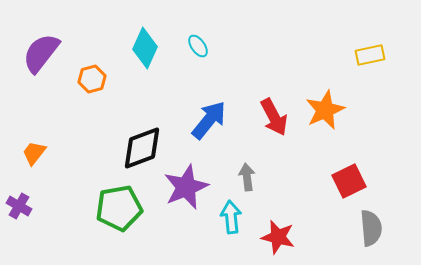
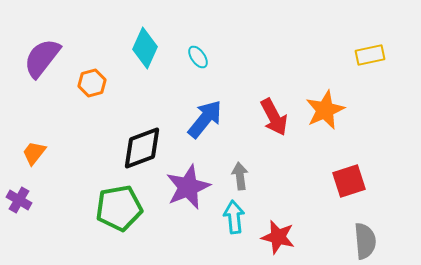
cyan ellipse: moved 11 px down
purple semicircle: moved 1 px right, 5 px down
orange hexagon: moved 4 px down
blue arrow: moved 4 px left, 1 px up
gray arrow: moved 7 px left, 1 px up
red square: rotated 8 degrees clockwise
purple star: moved 2 px right
purple cross: moved 6 px up
cyan arrow: moved 3 px right
gray semicircle: moved 6 px left, 13 px down
